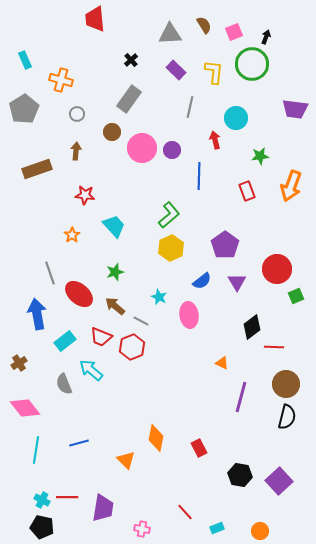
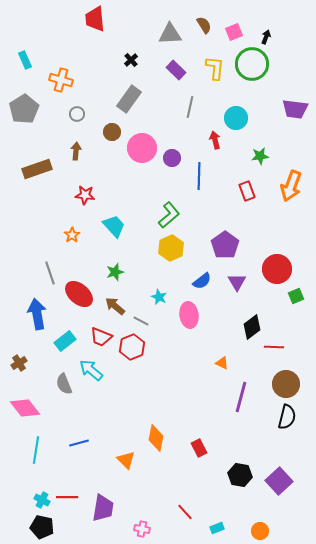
yellow L-shape at (214, 72): moved 1 px right, 4 px up
purple circle at (172, 150): moved 8 px down
